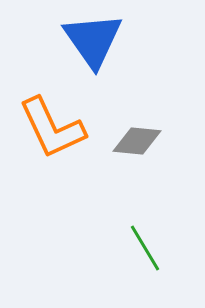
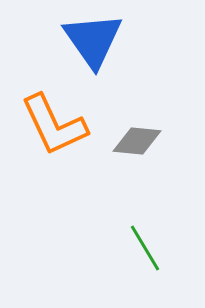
orange L-shape: moved 2 px right, 3 px up
